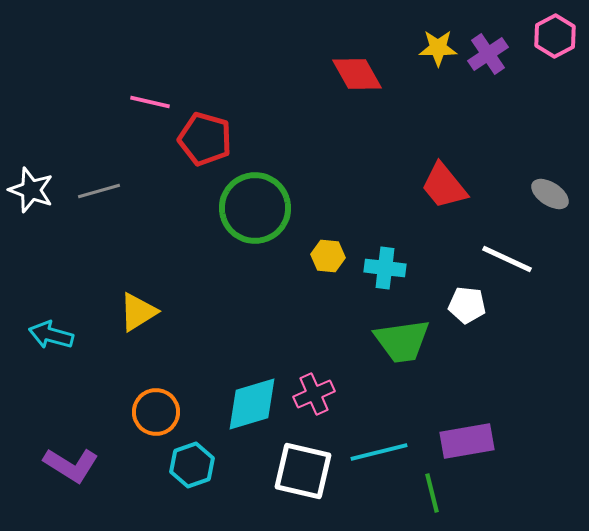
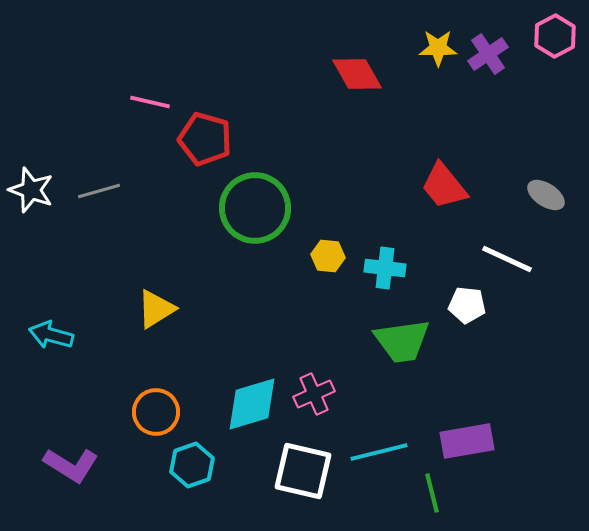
gray ellipse: moved 4 px left, 1 px down
yellow triangle: moved 18 px right, 3 px up
